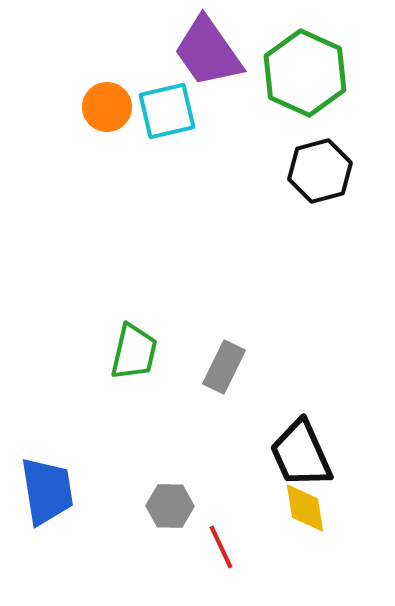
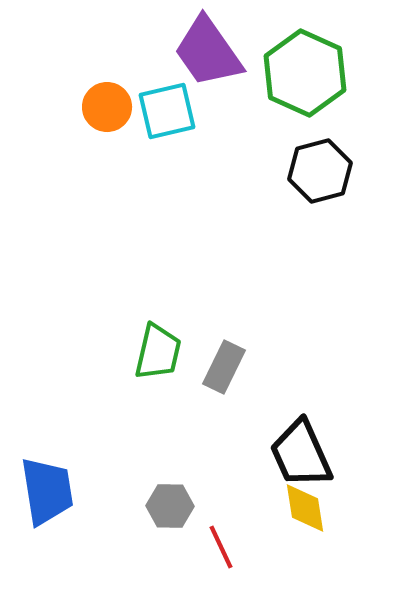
green trapezoid: moved 24 px right
